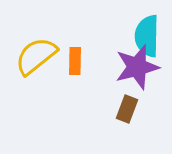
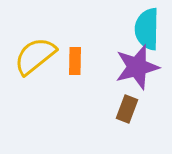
cyan semicircle: moved 7 px up
yellow semicircle: moved 1 px left
